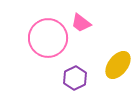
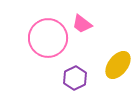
pink trapezoid: moved 1 px right, 1 px down
